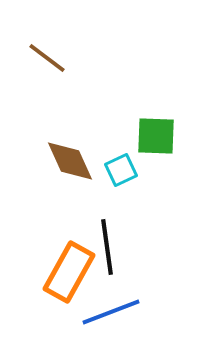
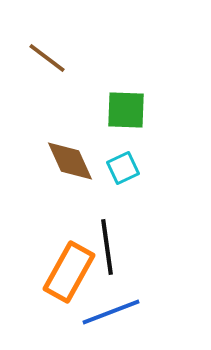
green square: moved 30 px left, 26 px up
cyan square: moved 2 px right, 2 px up
